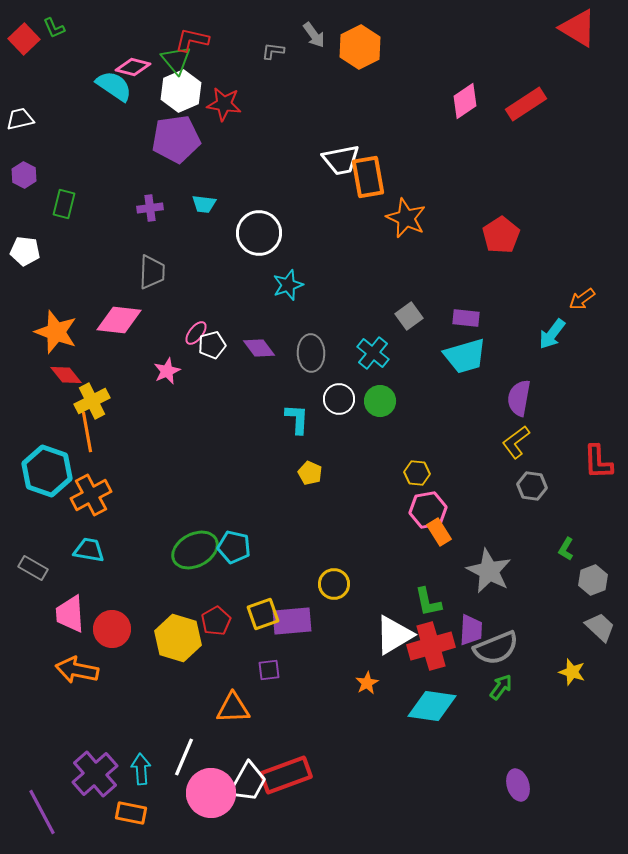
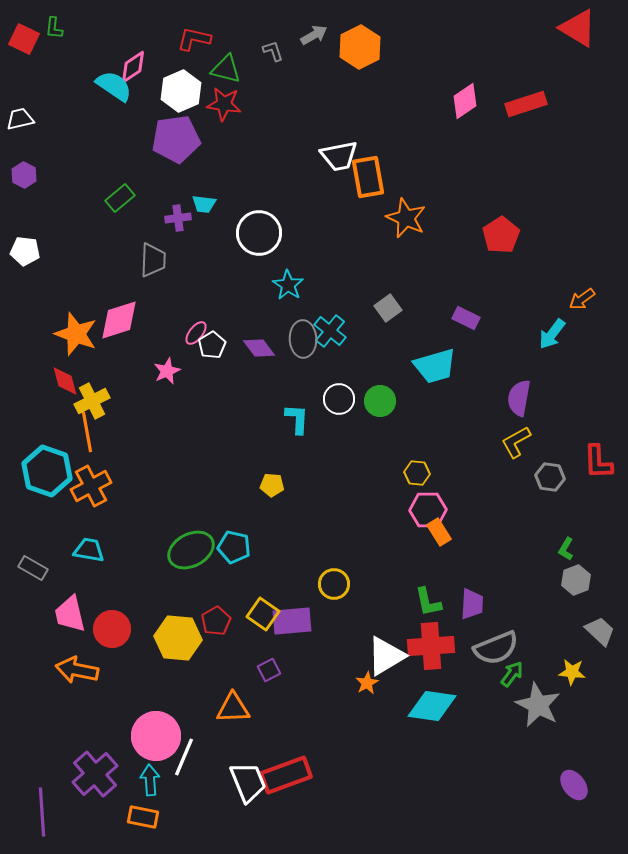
green L-shape at (54, 28): rotated 30 degrees clockwise
gray arrow at (314, 35): rotated 84 degrees counterclockwise
red square at (24, 39): rotated 20 degrees counterclockwise
red L-shape at (192, 40): moved 2 px right, 1 px up
gray L-shape at (273, 51): rotated 65 degrees clockwise
green triangle at (176, 60): moved 50 px right, 9 px down; rotated 36 degrees counterclockwise
pink diamond at (133, 67): rotated 48 degrees counterclockwise
red rectangle at (526, 104): rotated 15 degrees clockwise
white trapezoid at (341, 160): moved 2 px left, 4 px up
green rectangle at (64, 204): moved 56 px right, 6 px up; rotated 36 degrees clockwise
purple cross at (150, 208): moved 28 px right, 10 px down
gray trapezoid at (152, 272): moved 1 px right, 12 px up
cyan star at (288, 285): rotated 20 degrees counterclockwise
gray square at (409, 316): moved 21 px left, 8 px up
purple rectangle at (466, 318): rotated 20 degrees clockwise
pink diamond at (119, 320): rotated 24 degrees counterclockwise
orange star at (56, 332): moved 20 px right, 2 px down
white pentagon at (212, 345): rotated 16 degrees counterclockwise
gray ellipse at (311, 353): moved 8 px left, 14 px up
cyan cross at (373, 353): moved 43 px left, 22 px up
cyan trapezoid at (465, 356): moved 30 px left, 10 px down
red diamond at (66, 375): moved 1 px left, 6 px down; rotated 24 degrees clockwise
yellow L-shape at (516, 442): rotated 8 degrees clockwise
yellow pentagon at (310, 473): moved 38 px left, 12 px down; rotated 20 degrees counterclockwise
gray hexagon at (532, 486): moved 18 px right, 9 px up
orange cross at (91, 495): moved 9 px up
pink hexagon at (428, 510): rotated 9 degrees clockwise
green ellipse at (195, 550): moved 4 px left
gray star at (489, 571): moved 49 px right, 134 px down
gray hexagon at (593, 580): moved 17 px left
pink trapezoid at (70, 614): rotated 9 degrees counterclockwise
yellow square at (263, 614): rotated 36 degrees counterclockwise
gray trapezoid at (600, 627): moved 4 px down
purple trapezoid at (471, 630): moved 1 px right, 26 px up
white triangle at (394, 635): moved 8 px left, 21 px down
yellow hexagon at (178, 638): rotated 12 degrees counterclockwise
red cross at (431, 646): rotated 12 degrees clockwise
purple square at (269, 670): rotated 20 degrees counterclockwise
yellow star at (572, 672): rotated 12 degrees counterclockwise
green arrow at (501, 687): moved 11 px right, 13 px up
cyan arrow at (141, 769): moved 9 px right, 11 px down
white trapezoid at (248, 782): rotated 51 degrees counterclockwise
purple ellipse at (518, 785): moved 56 px right; rotated 20 degrees counterclockwise
pink circle at (211, 793): moved 55 px left, 57 px up
purple line at (42, 812): rotated 24 degrees clockwise
orange rectangle at (131, 813): moved 12 px right, 4 px down
